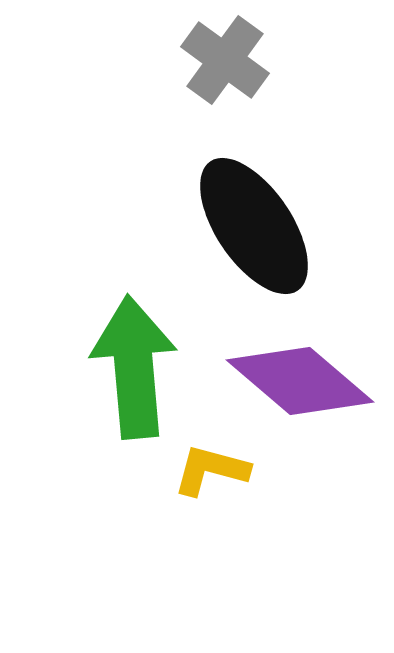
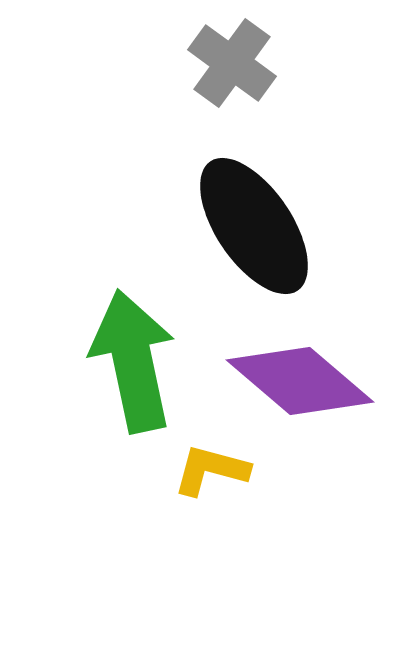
gray cross: moved 7 px right, 3 px down
green arrow: moved 1 px left, 6 px up; rotated 7 degrees counterclockwise
